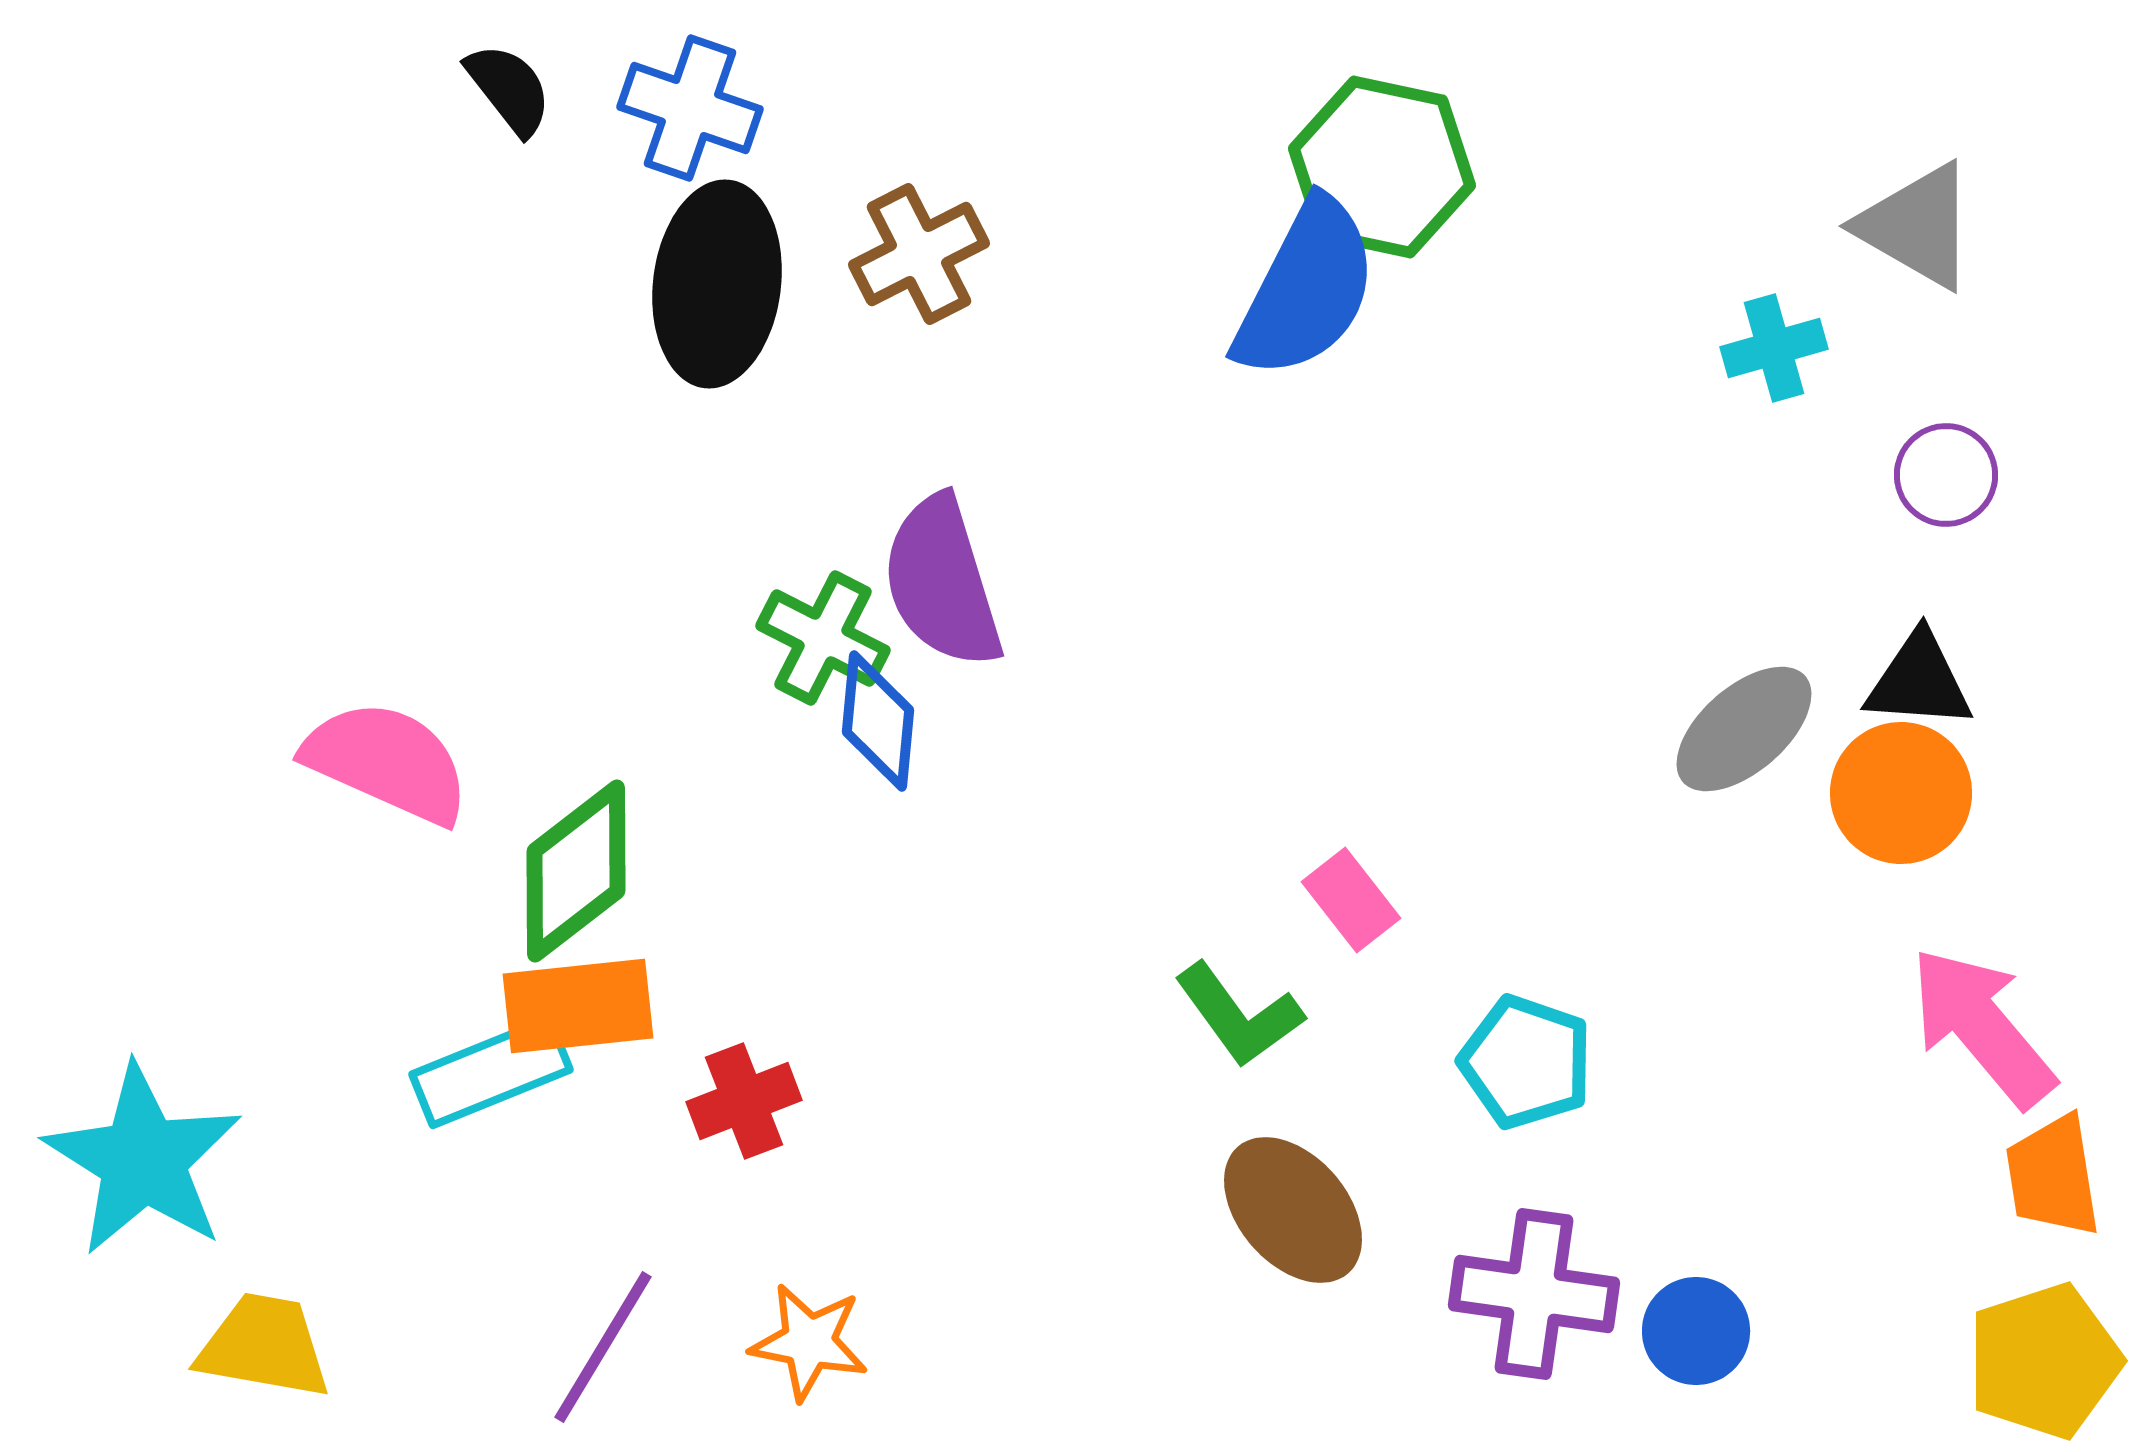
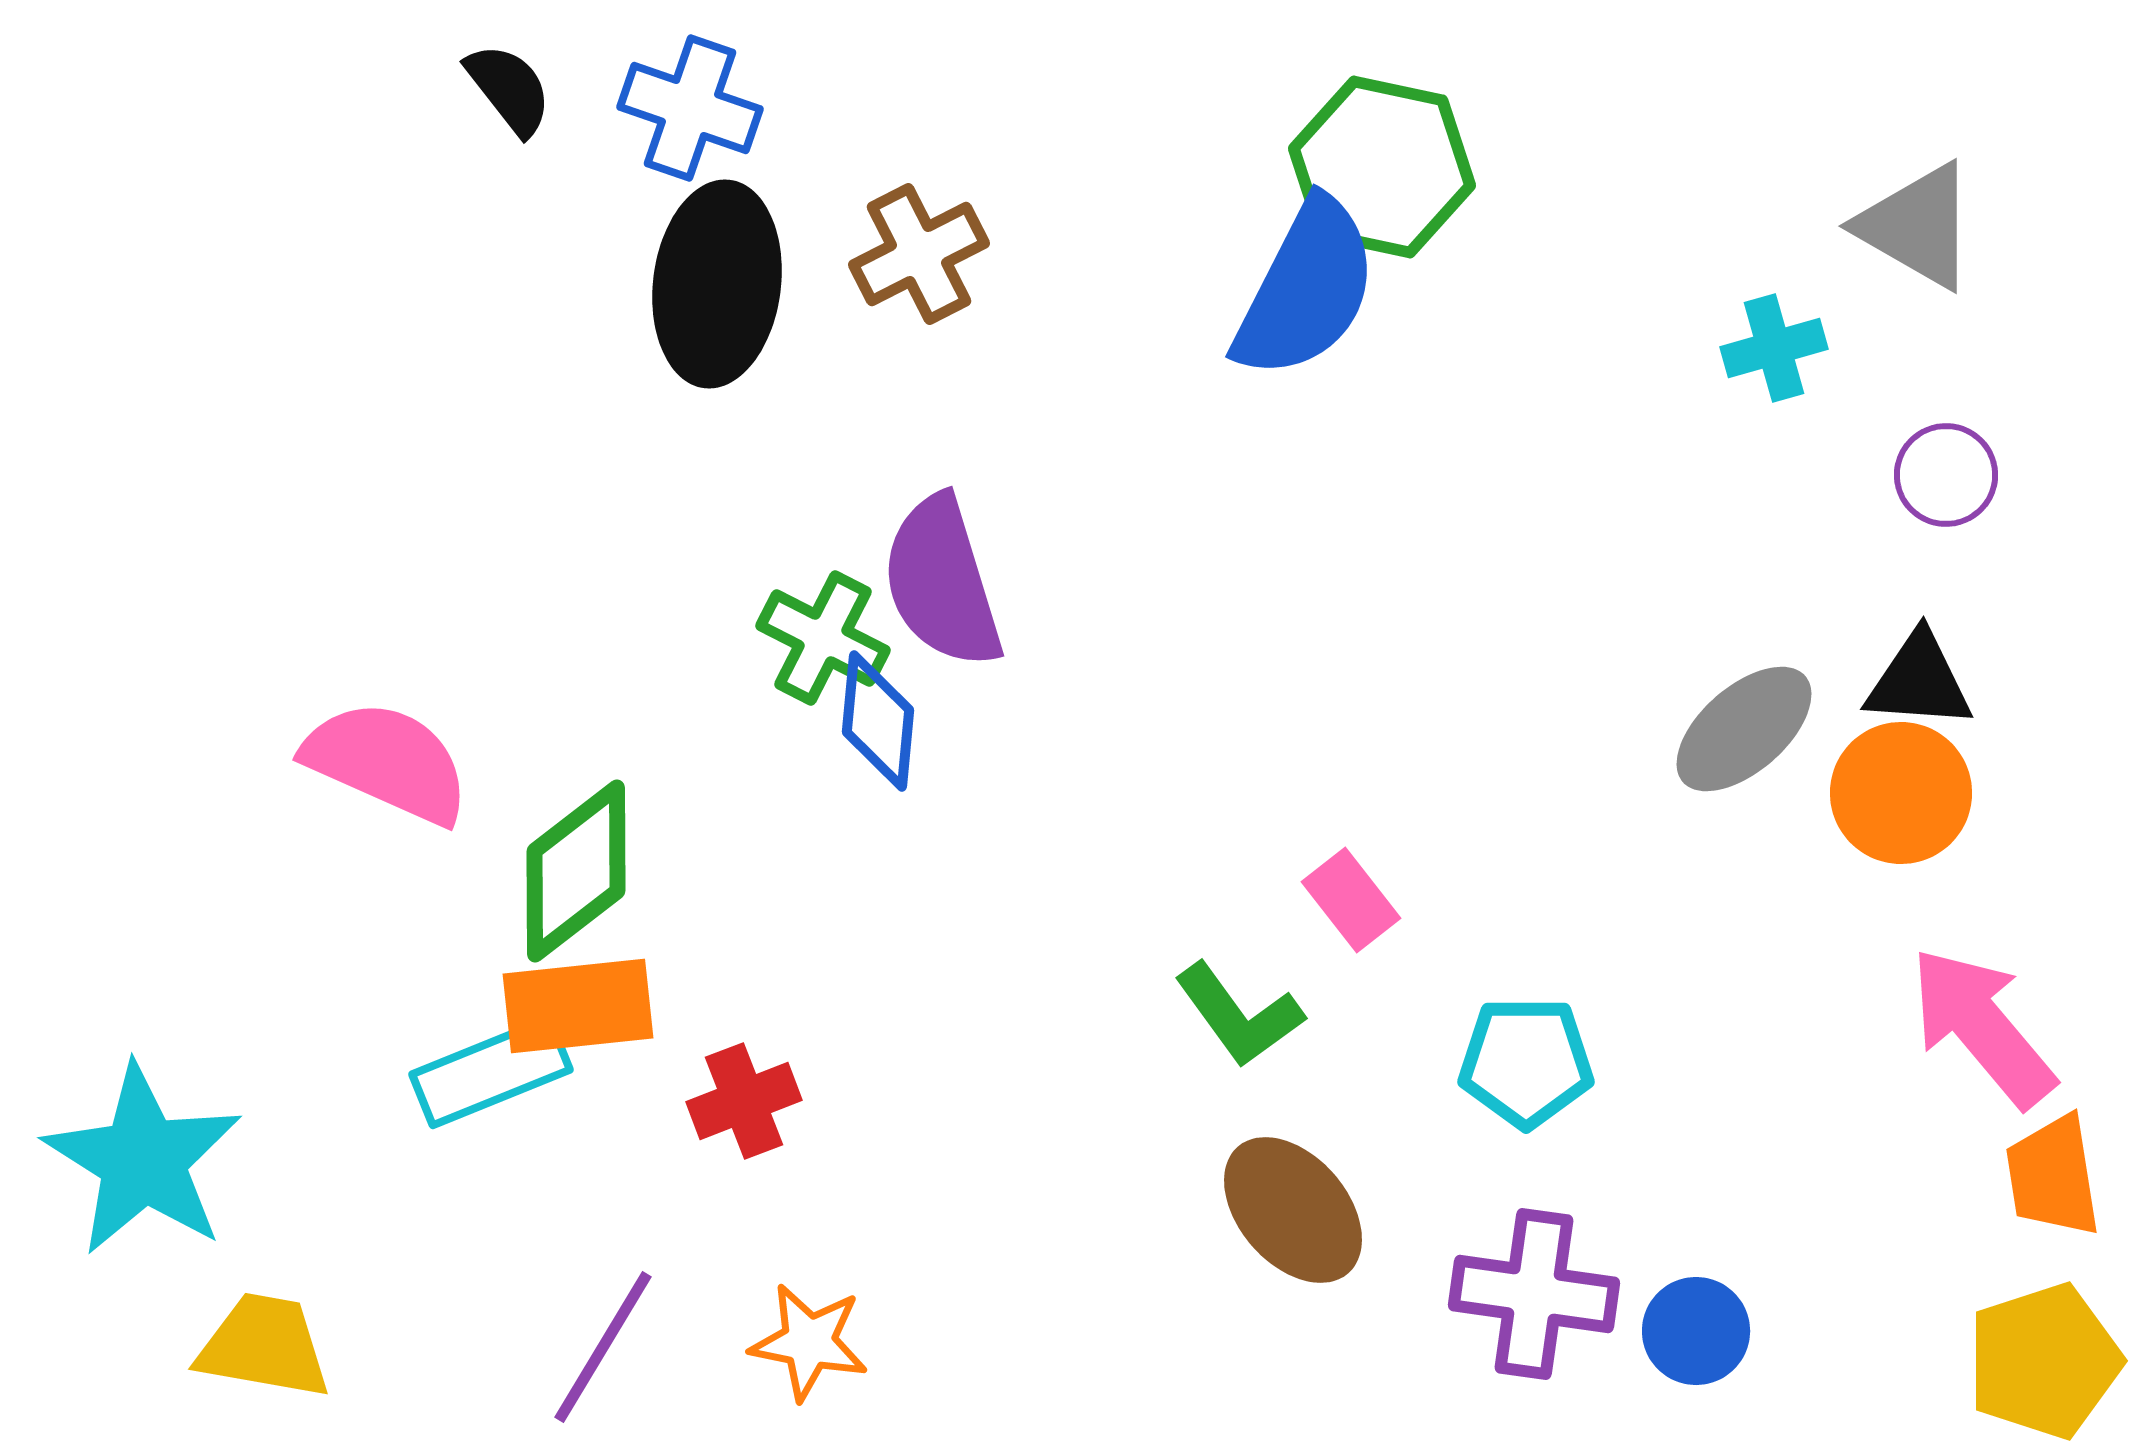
cyan pentagon: rotated 19 degrees counterclockwise
